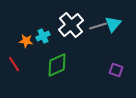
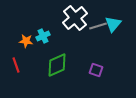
white cross: moved 4 px right, 7 px up
red line: moved 2 px right, 1 px down; rotated 14 degrees clockwise
purple square: moved 20 px left
